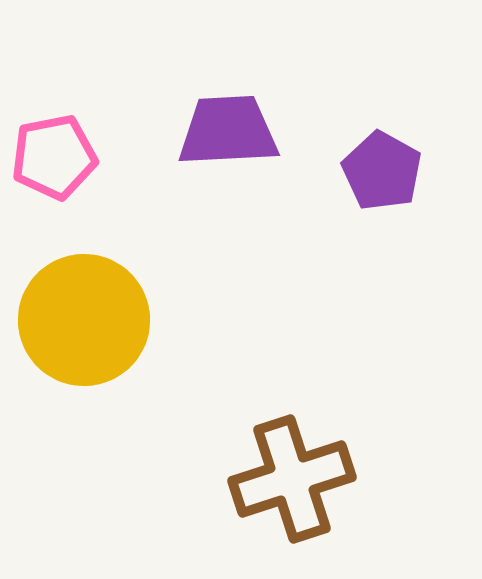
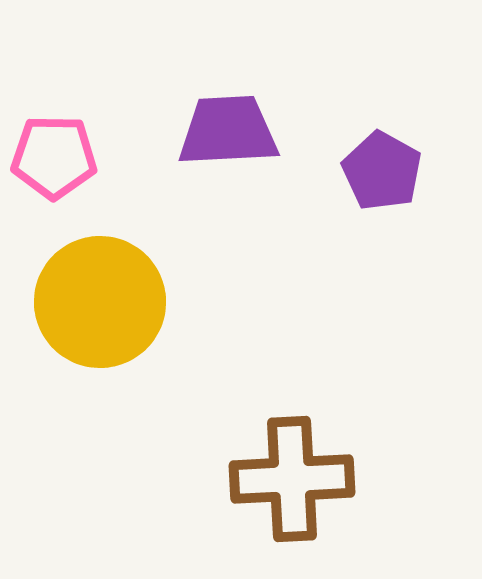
pink pentagon: rotated 12 degrees clockwise
yellow circle: moved 16 px right, 18 px up
brown cross: rotated 15 degrees clockwise
